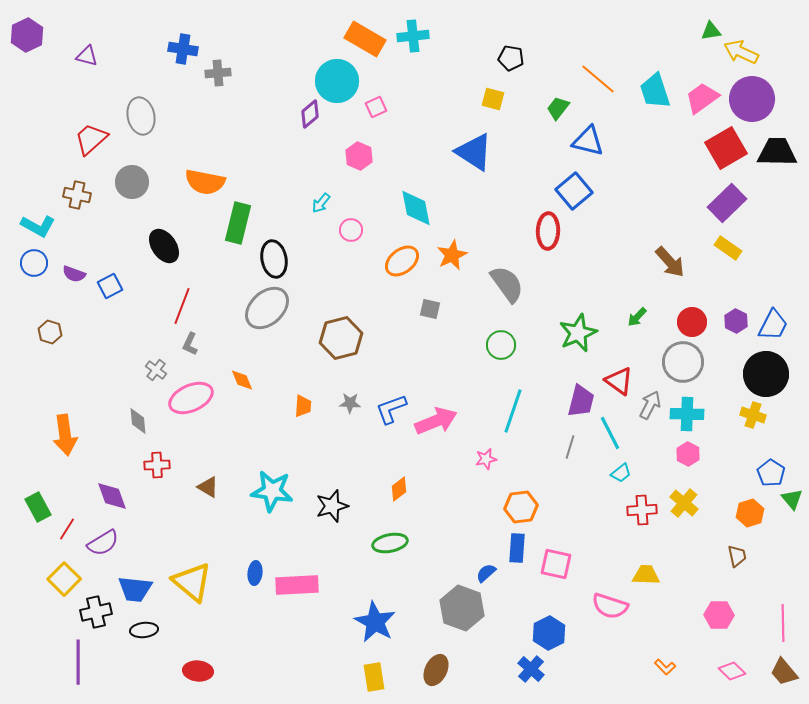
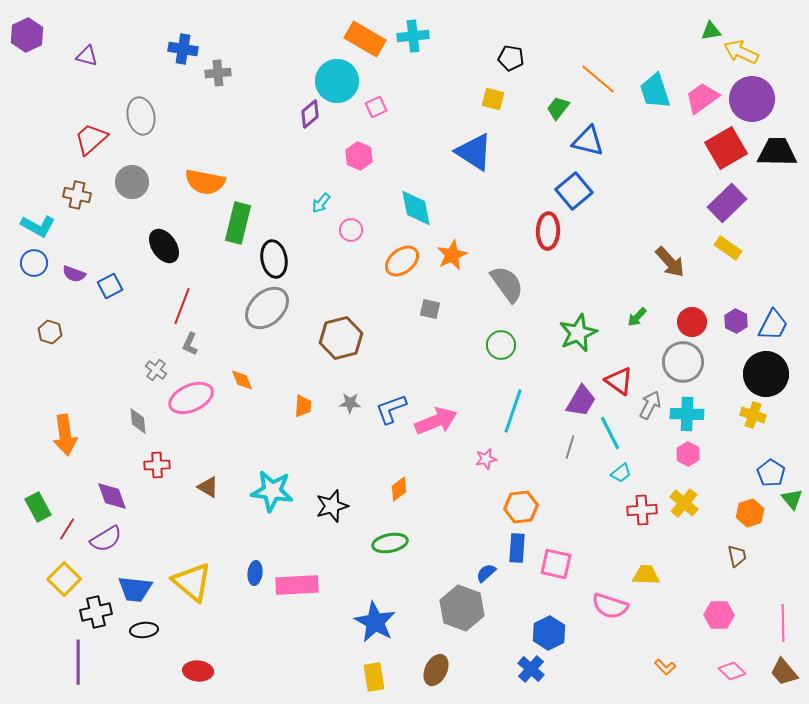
purple trapezoid at (581, 401): rotated 16 degrees clockwise
purple semicircle at (103, 543): moved 3 px right, 4 px up
